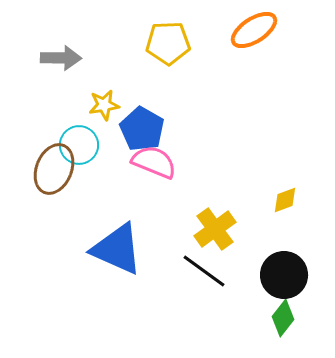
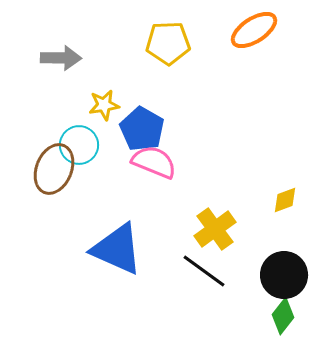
green diamond: moved 2 px up
